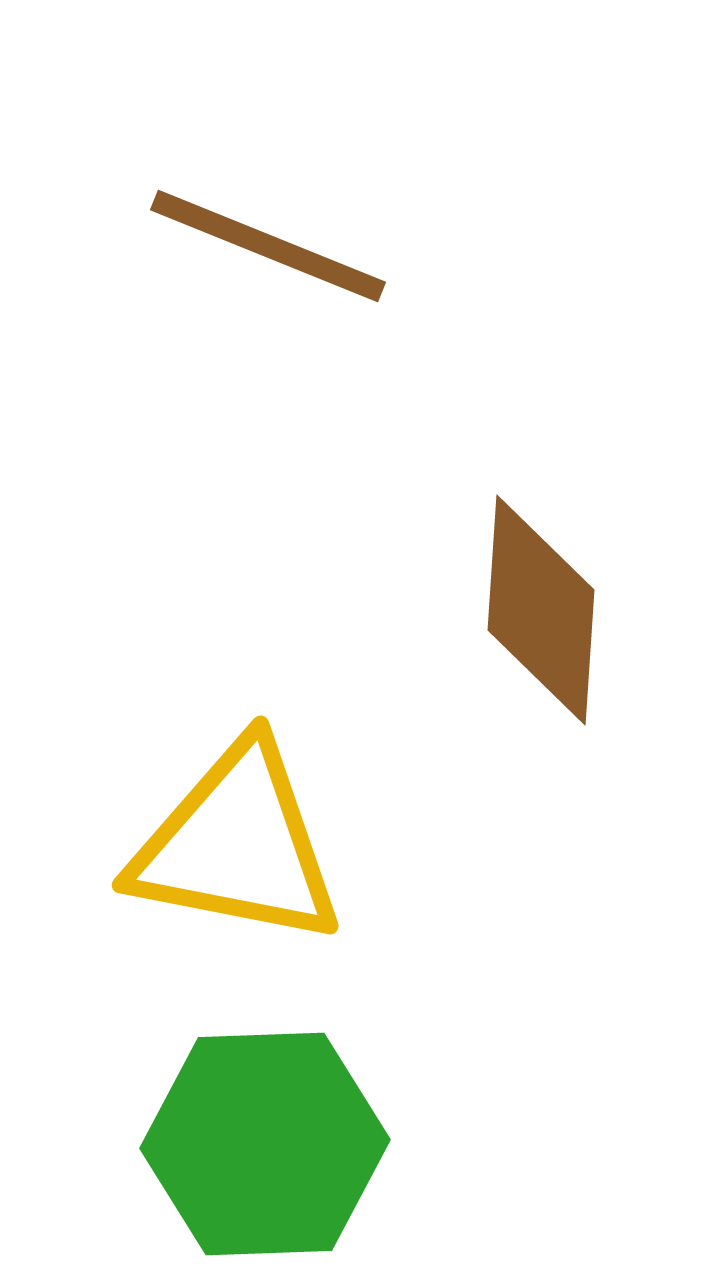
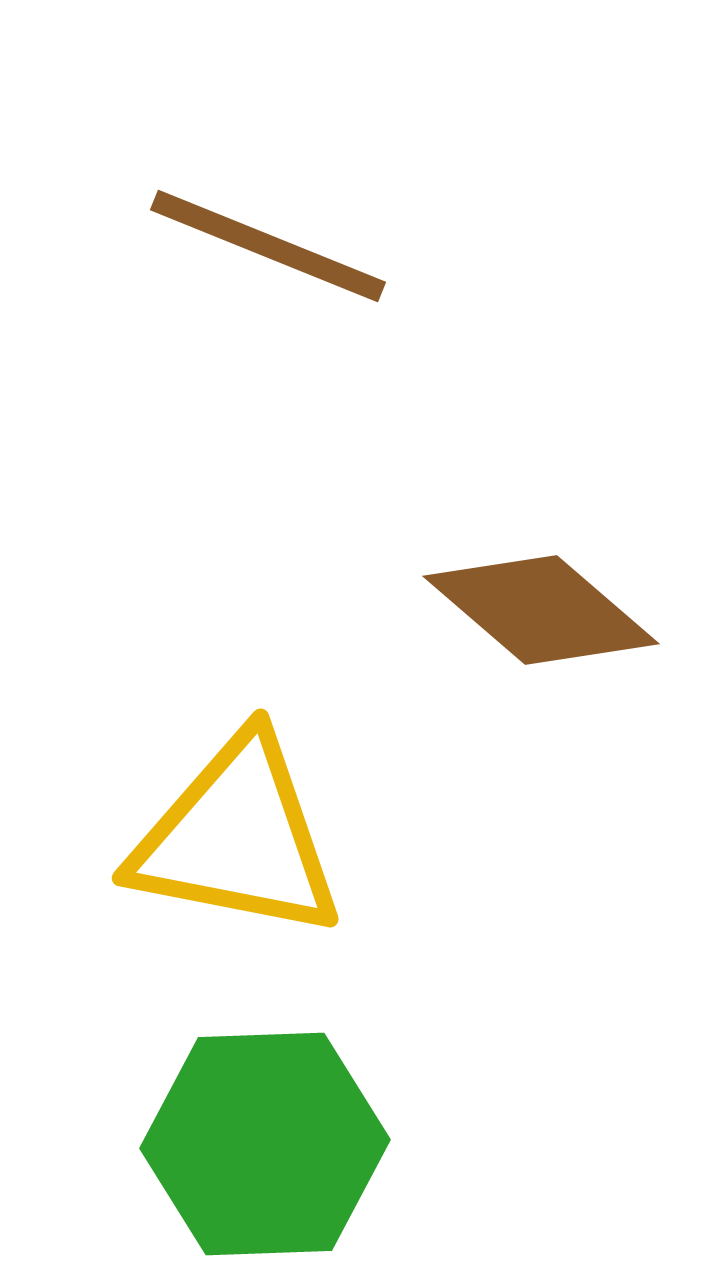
brown diamond: rotated 53 degrees counterclockwise
yellow triangle: moved 7 px up
